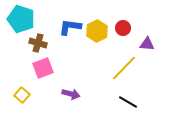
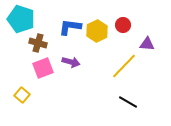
red circle: moved 3 px up
yellow line: moved 2 px up
purple arrow: moved 32 px up
